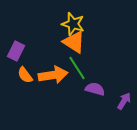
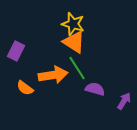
orange semicircle: moved 13 px down; rotated 18 degrees counterclockwise
